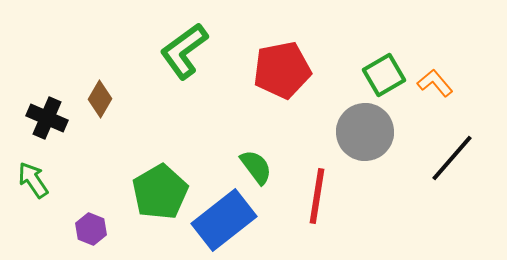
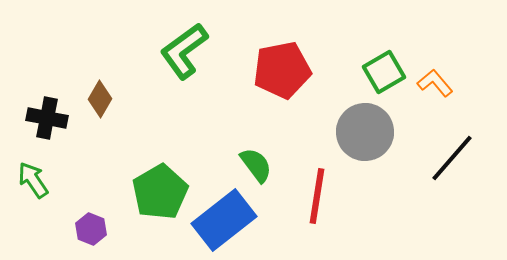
green square: moved 3 px up
black cross: rotated 12 degrees counterclockwise
green semicircle: moved 2 px up
